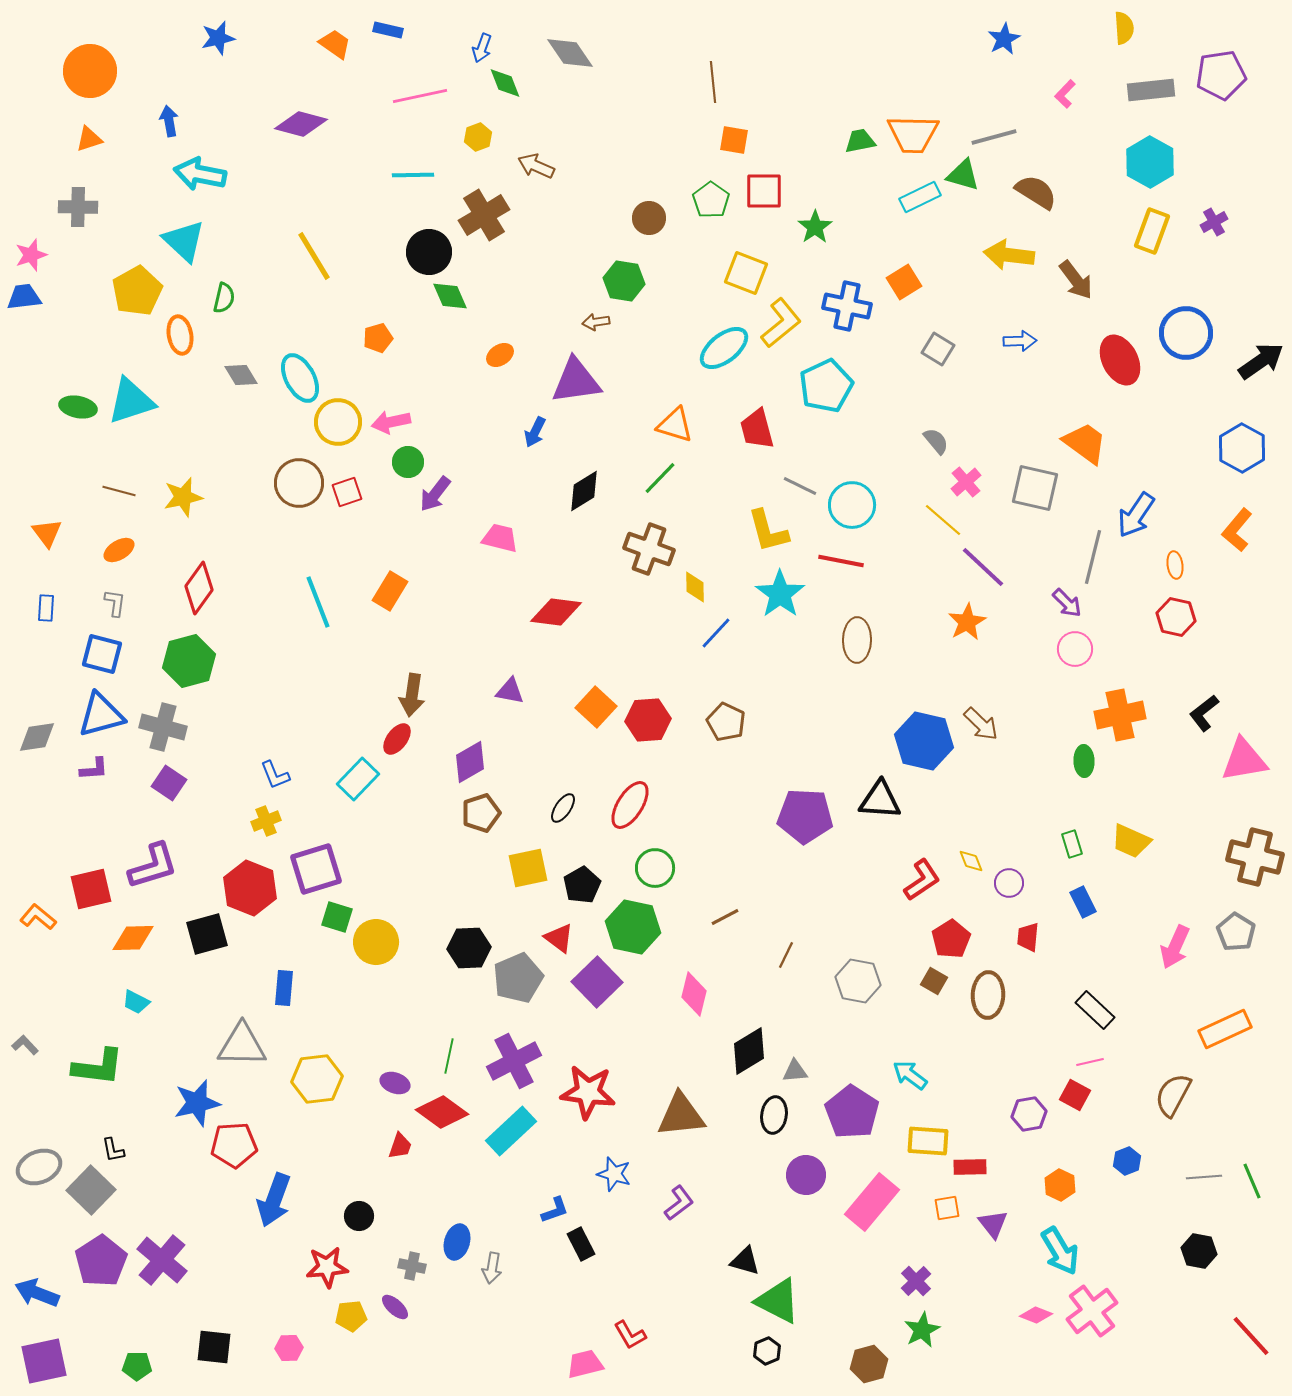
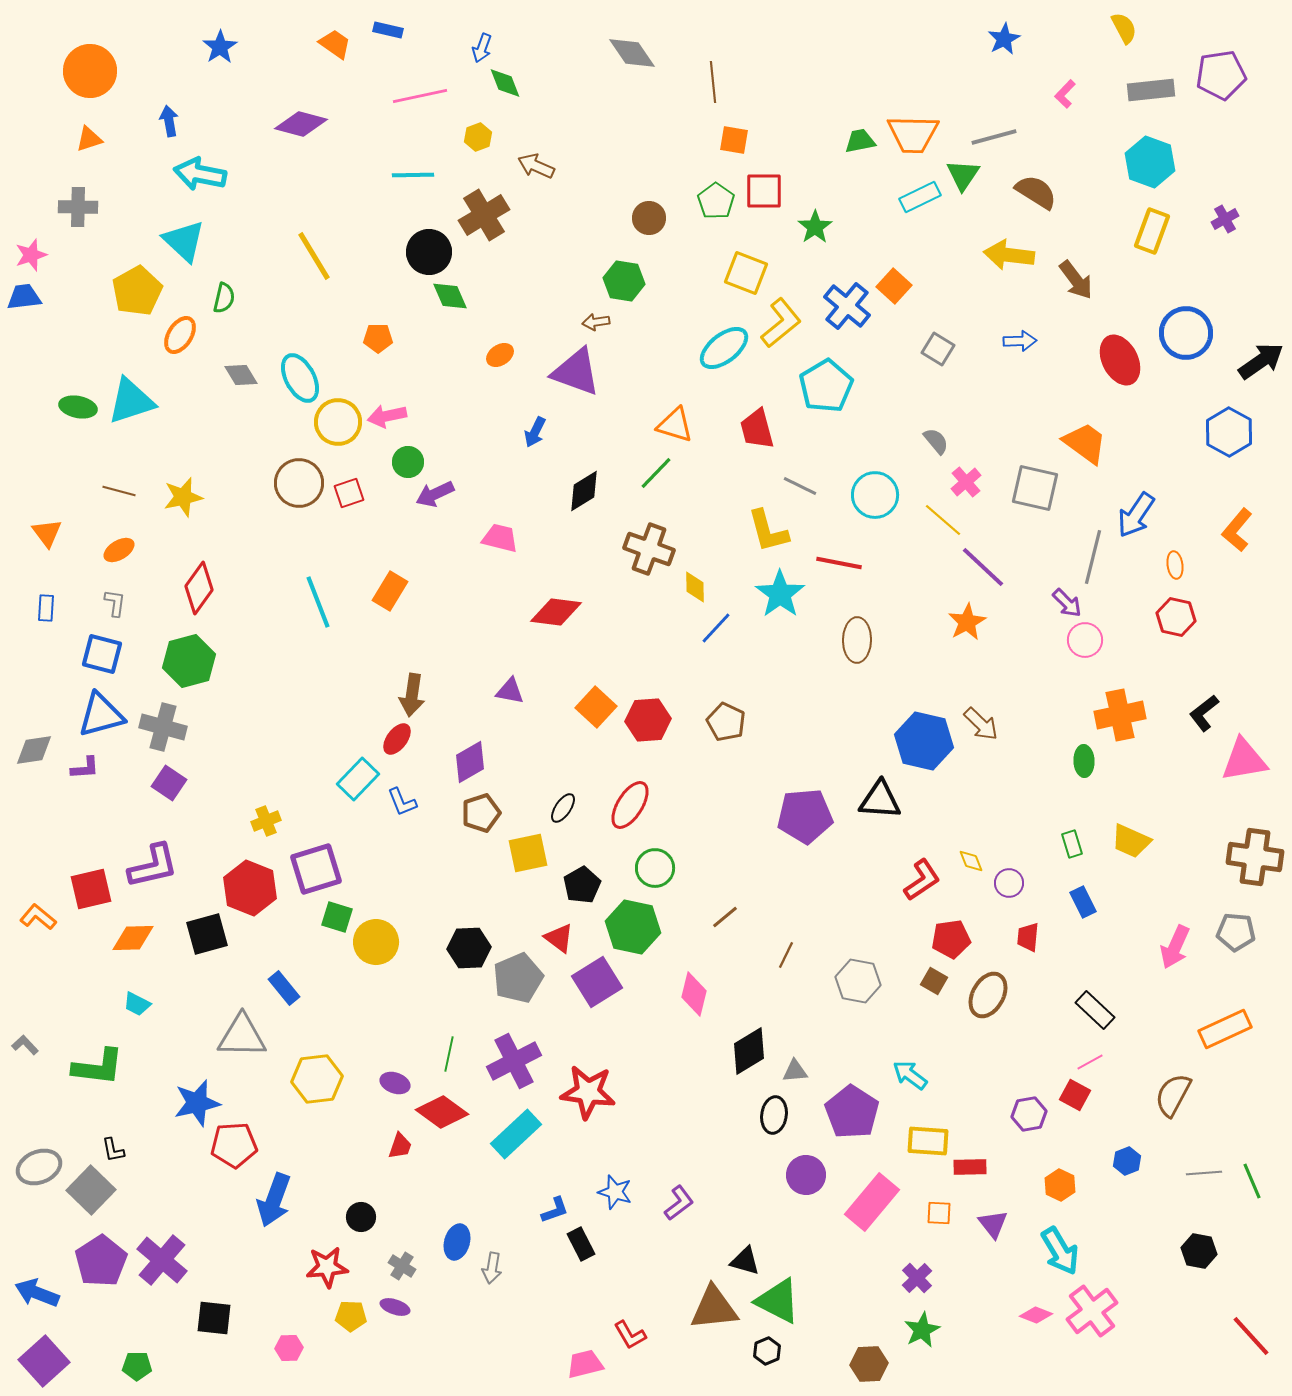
yellow semicircle at (1124, 28): rotated 24 degrees counterclockwise
blue star at (218, 38): moved 2 px right, 9 px down; rotated 20 degrees counterclockwise
gray diamond at (570, 53): moved 62 px right
cyan hexagon at (1150, 162): rotated 9 degrees counterclockwise
green triangle at (963, 175): rotated 48 degrees clockwise
green pentagon at (711, 200): moved 5 px right, 1 px down
purple cross at (1214, 222): moved 11 px right, 3 px up
orange square at (904, 282): moved 10 px left, 4 px down; rotated 16 degrees counterclockwise
blue cross at (847, 306): rotated 27 degrees clockwise
orange ellipse at (180, 335): rotated 42 degrees clockwise
orange pentagon at (378, 338): rotated 16 degrees clockwise
purple triangle at (576, 381): moved 9 px up; rotated 28 degrees clockwise
cyan pentagon at (826, 386): rotated 6 degrees counterclockwise
pink arrow at (391, 422): moved 4 px left, 6 px up
blue hexagon at (1242, 448): moved 13 px left, 16 px up
green line at (660, 478): moved 4 px left, 5 px up
red square at (347, 492): moved 2 px right, 1 px down
purple arrow at (435, 494): rotated 27 degrees clockwise
cyan circle at (852, 505): moved 23 px right, 10 px up
red line at (841, 561): moved 2 px left, 2 px down
blue line at (716, 633): moved 5 px up
pink circle at (1075, 649): moved 10 px right, 9 px up
gray diamond at (37, 737): moved 3 px left, 13 px down
purple L-shape at (94, 769): moved 9 px left, 1 px up
blue L-shape at (275, 775): moved 127 px right, 27 px down
purple pentagon at (805, 816): rotated 8 degrees counterclockwise
brown cross at (1255, 857): rotated 6 degrees counterclockwise
purple L-shape at (153, 866): rotated 4 degrees clockwise
yellow square at (528, 868): moved 15 px up
brown line at (725, 917): rotated 12 degrees counterclockwise
gray pentagon at (1236, 932): rotated 27 degrees counterclockwise
red pentagon at (951, 939): rotated 24 degrees clockwise
purple square at (597, 982): rotated 12 degrees clockwise
blue rectangle at (284, 988): rotated 44 degrees counterclockwise
brown ellipse at (988, 995): rotated 27 degrees clockwise
cyan trapezoid at (136, 1002): moved 1 px right, 2 px down
gray triangle at (242, 1045): moved 9 px up
green line at (449, 1056): moved 2 px up
pink line at (1090, 1062): rotated 16 degrees counterclockwise
brown triangle at (681, 1115): moved 33 px right, 193 px down
cyan rectangle at (511, 1131): moved 5 px right, 3 px down
blue star at (614, 1174): moved 1 px right, 18 px down
gray line at (1204, 1177): moved 4 px up
orange square at (947, 1208): moved 8 px left, 5 px down; rotated 12 degrees clockwise
black circle at (359, 1216): moved 2 px right, 1 px down
gray cross at (412, 1266): moved 10 px left; rotated 20 degrees clockwise
purple cross at (916, 1281): moved 1 px right, 3 px up
purple ellipse at (395, 1307): rotated 24 degrees counterclockwise
yellow pentagon at (351, 1316): rotated 8 degrees clockwise
black square at (214, 1347): moved 29 px up
purple square at (44, 1361): rotated 30 degrees counterclockwise
brown hexagon at (869, 1364): rotated 12 degrees clockwise
